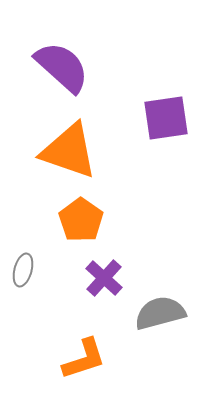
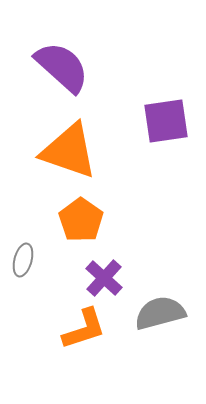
purple square: moved 3 px down
gray ellipse: moved 10 px up
orange L-shape: moved 30 px up
